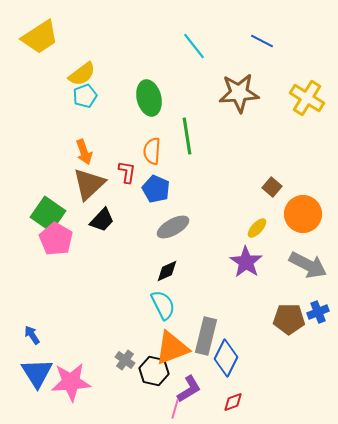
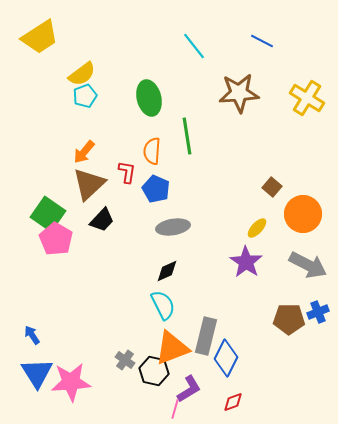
orange arrow: rotated 60 degrees clockwise
gray ellipse: rotated 20 degrees clockwise
